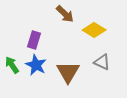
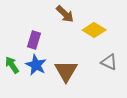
gray triangle: moved 7 px right
brown triangle: moved 2 px left, 1 px up
